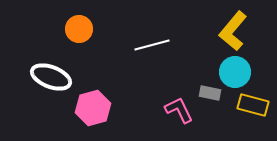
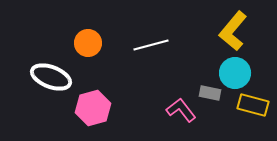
orange circle: moved 9 px right, 14 px down
white line: moved 1 px left
cyan circle: moved 1 px down
pink L-shape: moved 2 px right; rotated 12 degrees counterclockwise
